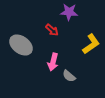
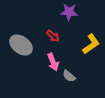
red arrow: moved 1 px right, 6 px down
pink arrow: rotated 36 degrees counterclockwise
